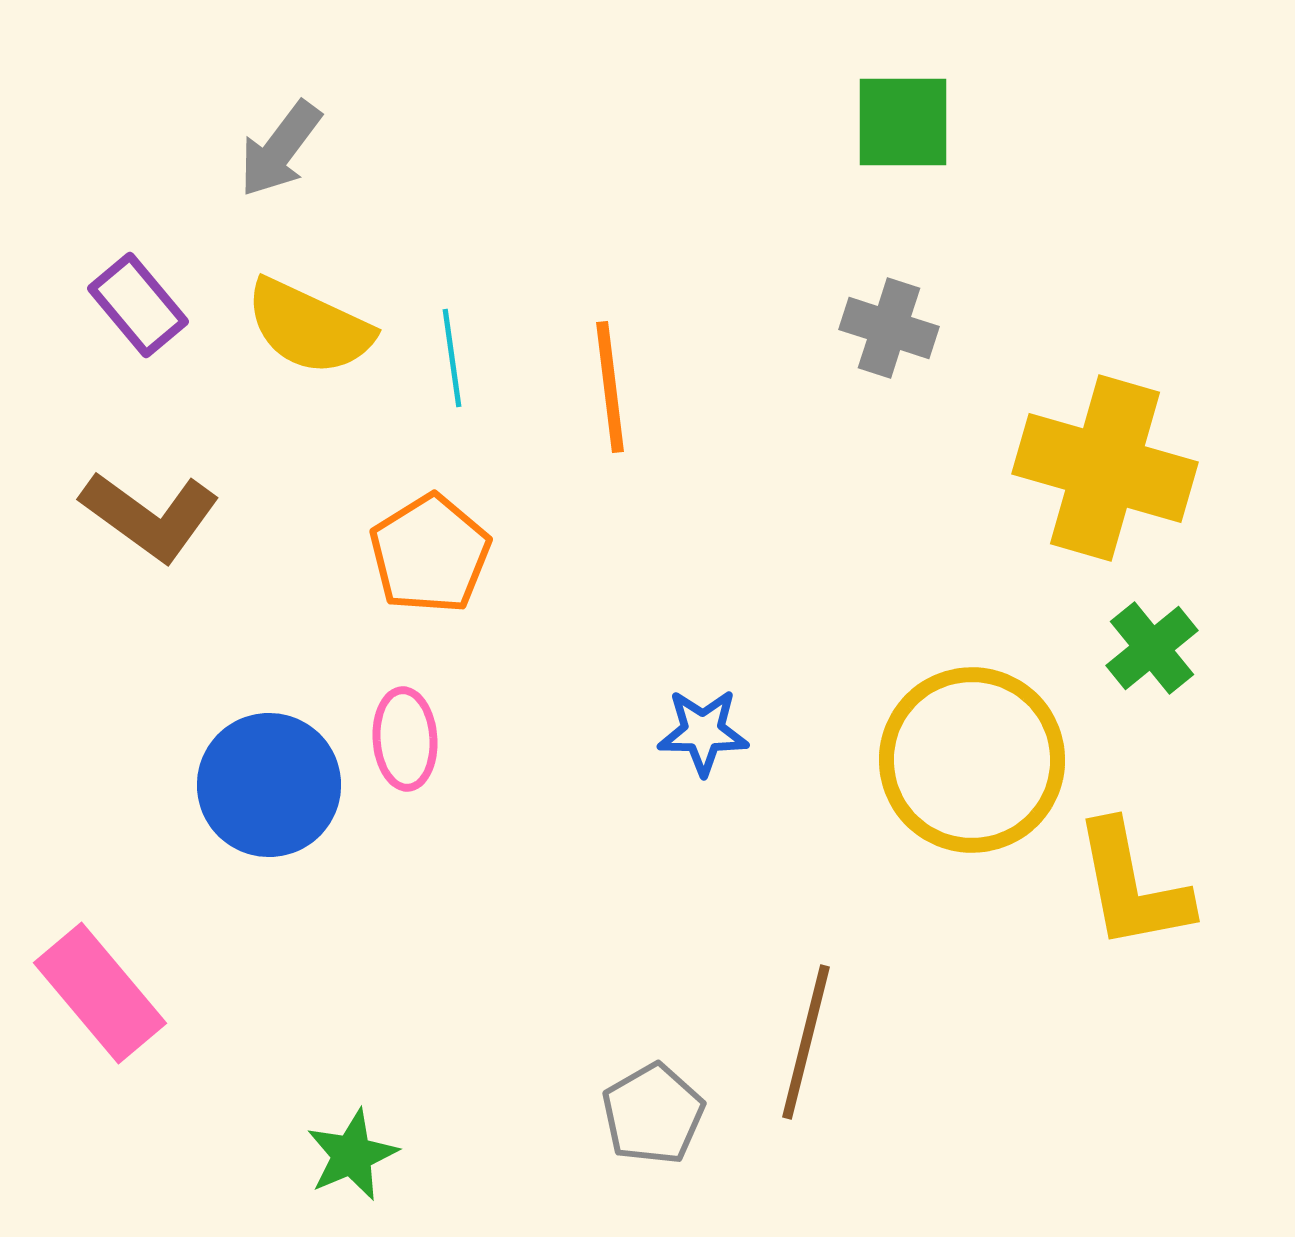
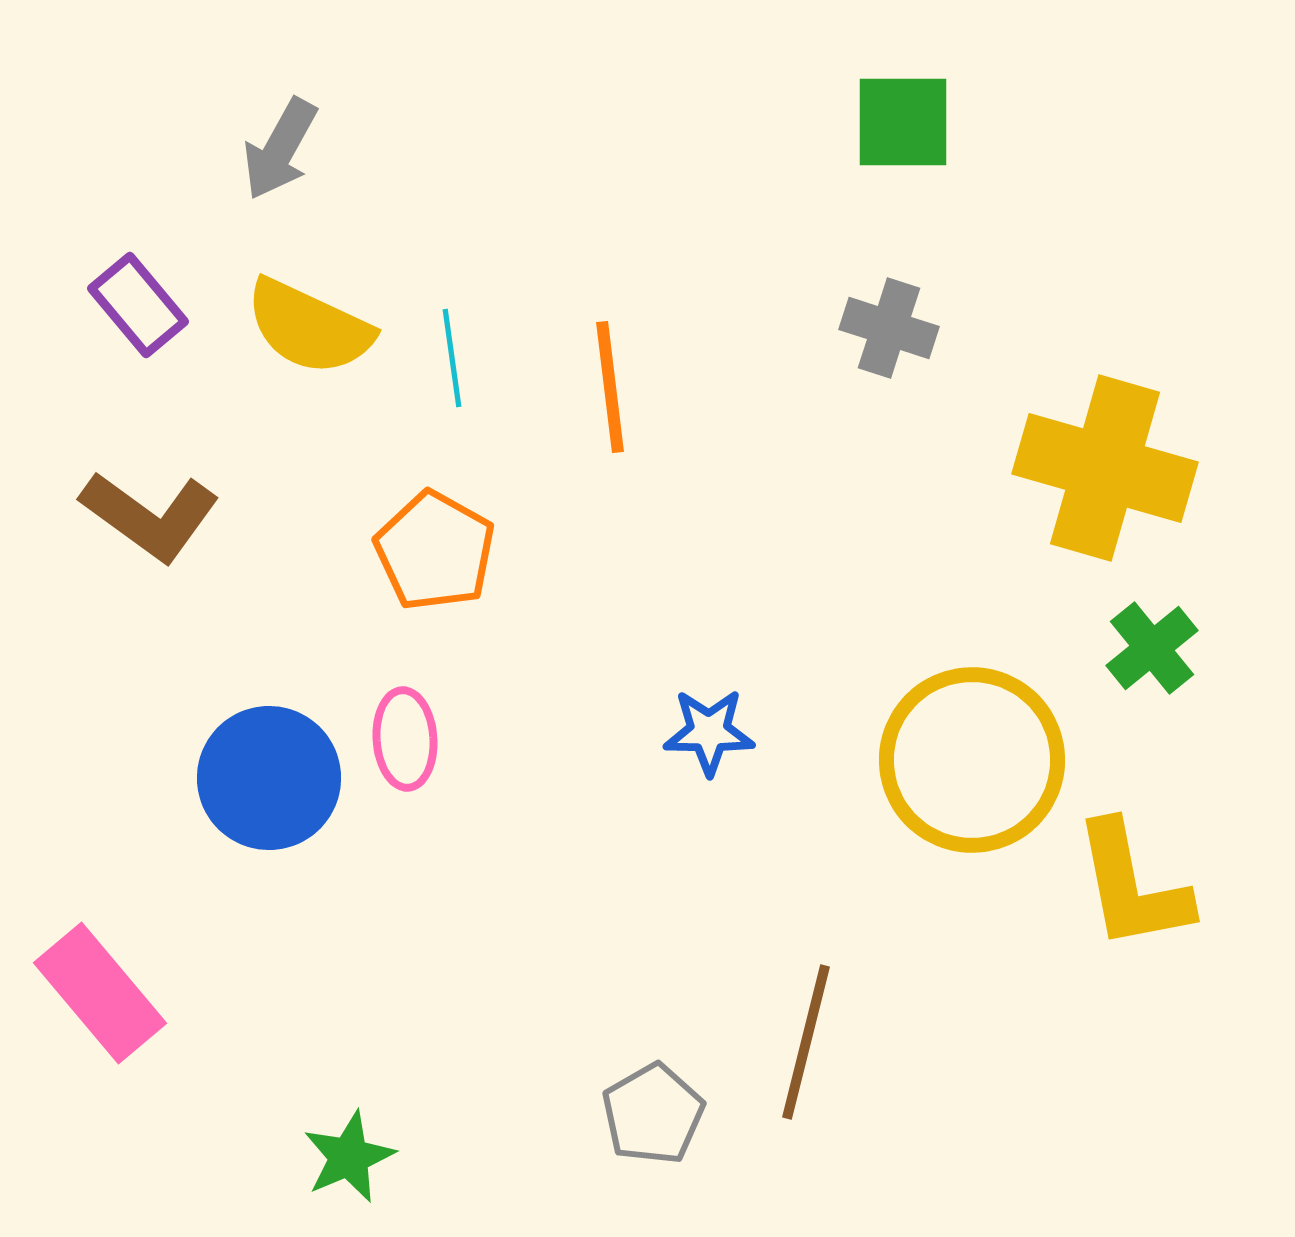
gray arrow: rotated 8 degrees counterclockwise
orange pentagon: moved 5 px right, 3 px up; rotated 11 degrees counterclockwise
blue star: moved 6 px right
blue circle: moved 7 px up
green star: moved 3 px left, 2 px down
